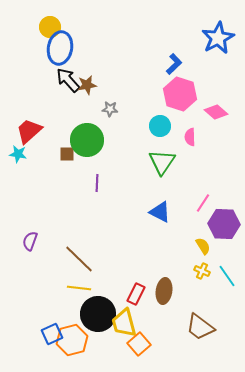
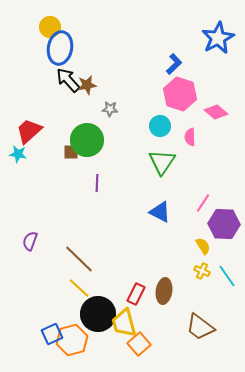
brown square: moved 4 px right, 2 px up
yellow line: rotated 35 degrees clockwise
